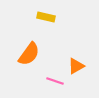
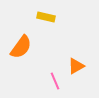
orange semicircle: moved 8 px left, 7 px up
pink line: rotated 48 degrees clockwise
